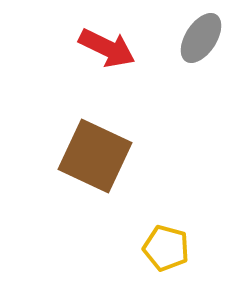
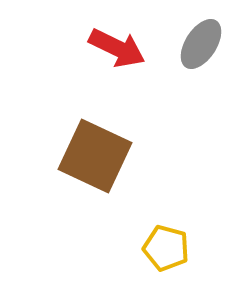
gray ellipse: moved 6 px down
red arrow: moved 10 px right
